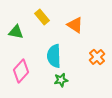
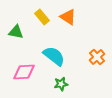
orange triangle: moved 7 px left, 8 px up
cyan semicircle: rotated 130 degrees clockwise
pink diamond: moved 3 px right, 1 px down; rotated 45 degrees clockwise
green star: moved 4 px down
